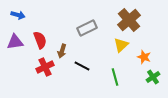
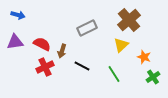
red semicircle: moved 2 px right, 4 px down; rotated 42 degrees counterclockwise
green line: moved 1 px left, 3 px up; rotated 18 degrees counterclockwise
